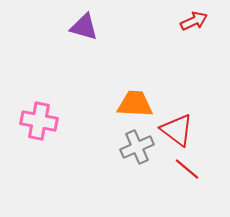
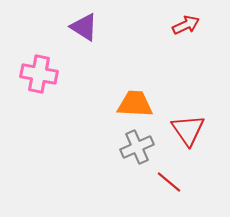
red arrow: moved 8 px left, 4 px down
purple triangle: rotated 16 degrees clockwise
pink cross: moved 47 px up
red triangle: moved 11 px right; rotated 18 degrees clockwise
red line: moved 18 px left, 13 px down
